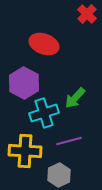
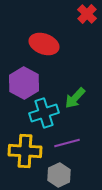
purple line: moved 2 px left, 2 px down
